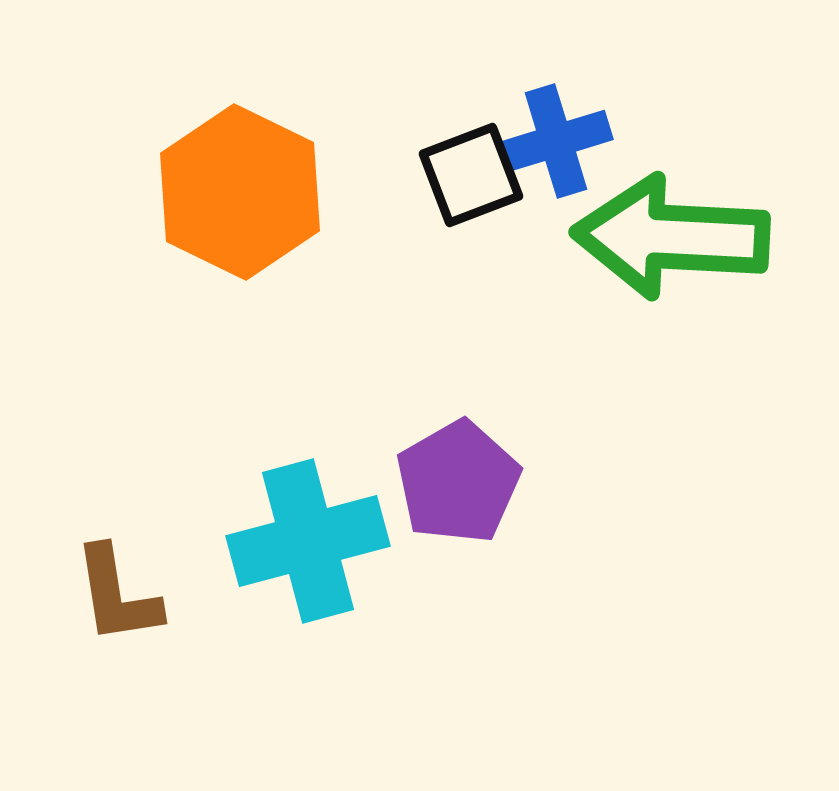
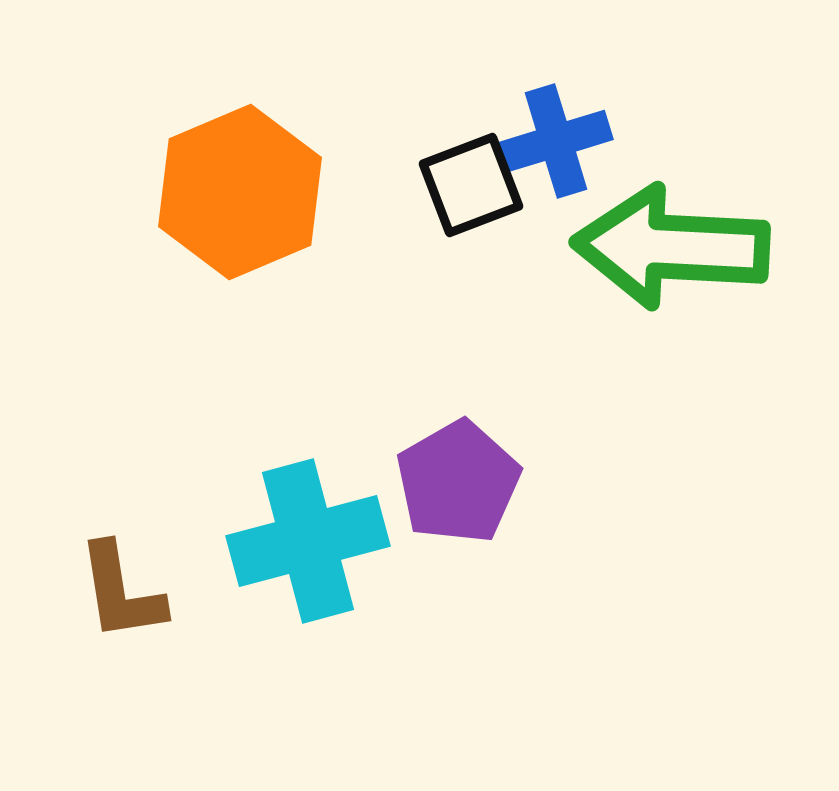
black square: moved 10 px down
orange hexagon: rotated 11 degrees clockwise
green arrow: moved 10 px down
brown L-shape: moved 4 px right, 3 px up
